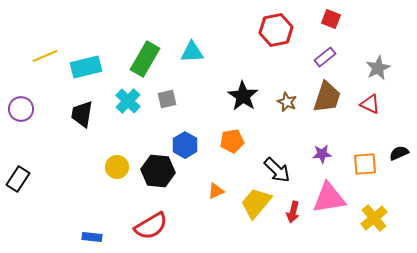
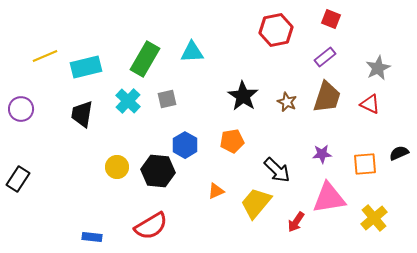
red arrow: moved 3 px right, 10 px down; rotated 20 degrees clockwise
